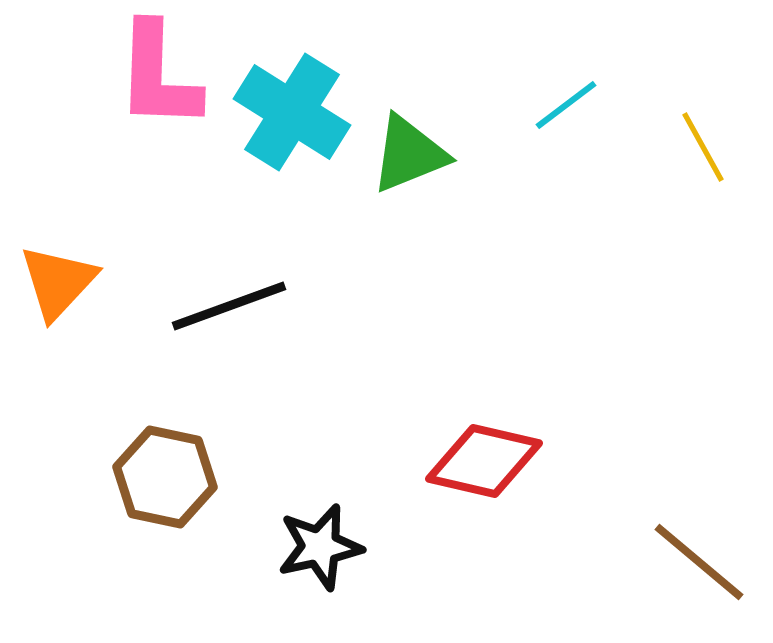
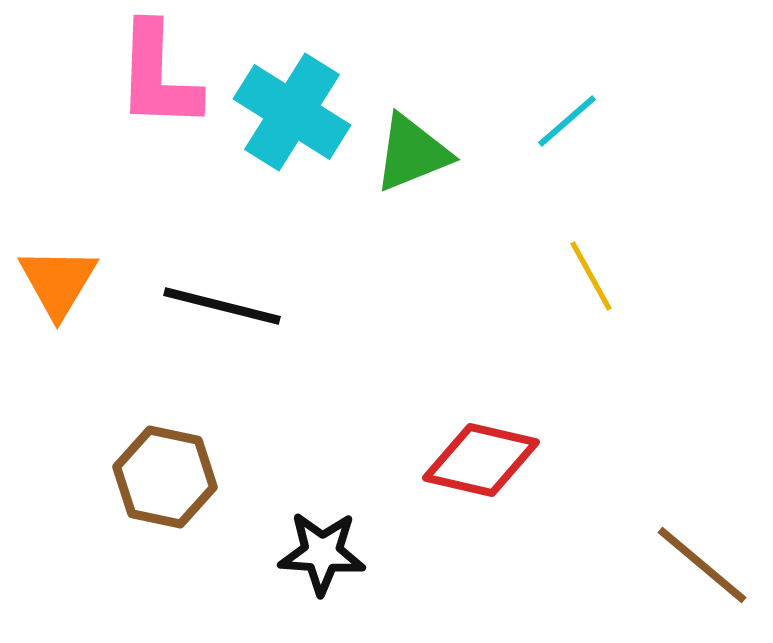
cyan line: moved 1 px right, 16 px down; rotated 4 degrees counterclockwise
yellow line: moved 112 px left, 129 px down
green triangle: moved 3 px right, 1 px up
orange triangle: rotated 12 degrees counterclockwise
black line: moved 7 px left; rotated 34 degrees clockwise
red diamond: moved 3 px left, 1 px up
black star: moved 2 px right, 6 px down; rotated 16 degrees clockwise
brown line: moved 3 px right, 3 px down
